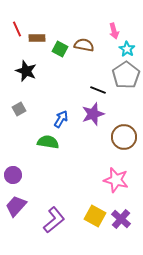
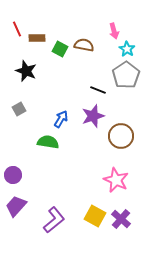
purple star: moved 2 px down
brown circle: moved 3 px left, 1 px up
pink star: rotated 10 degrees clockwise
